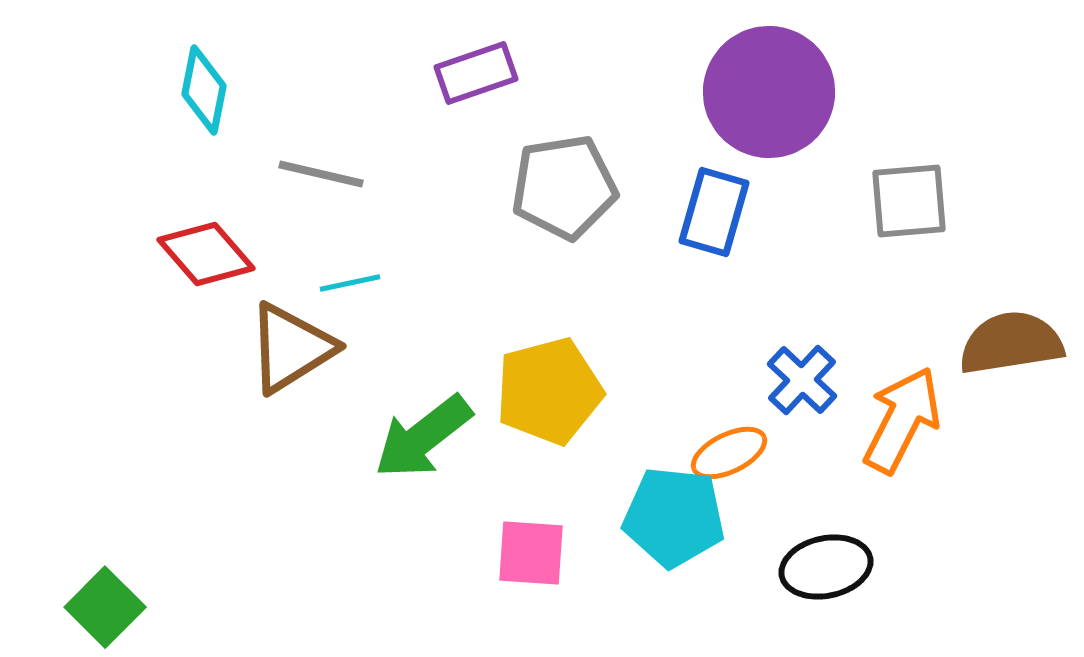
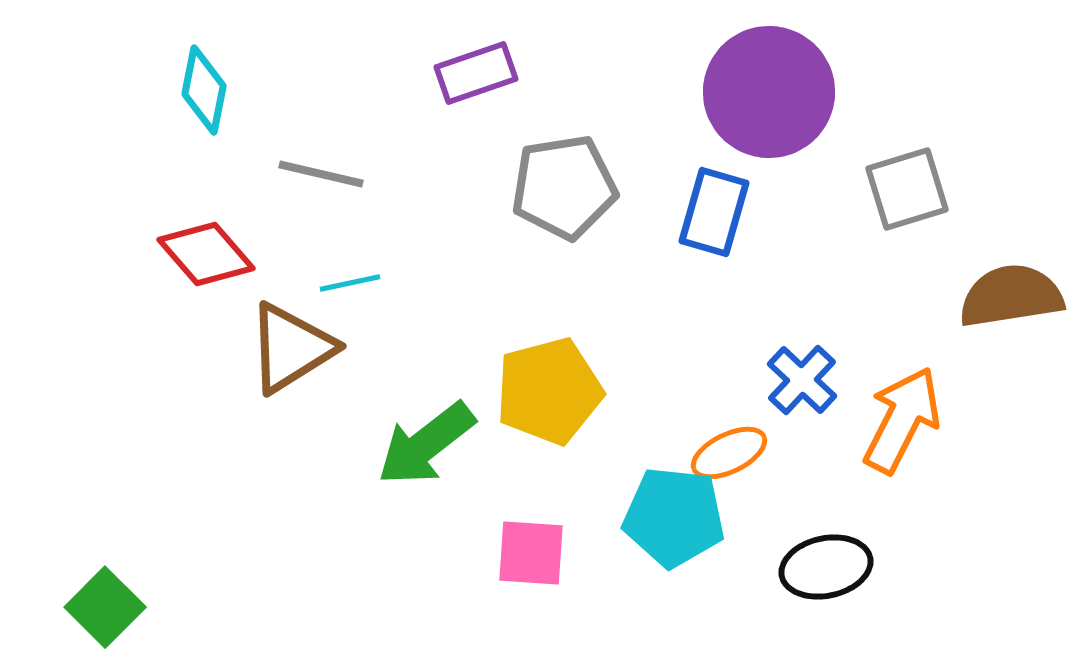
gray square: moved 2 px left, 12 px up; rotated 12 degrees counterclockwise
brown semicircle: moved 47 px up
green arrow: moved 3 px right, 7 px down
